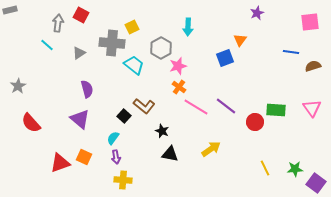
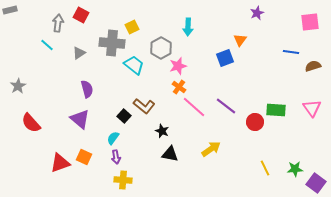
pink line: moved 2 px left; rotated 10 degrees clockwise
